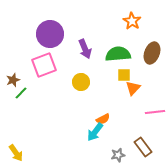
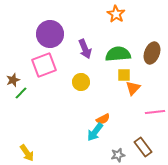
orange star: moved 16 px left, 7 px up
yellow arrow: moved 11 px right
